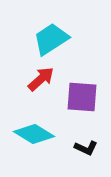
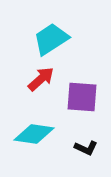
cyan diamond: rotated 24 degrees counterclockwise
